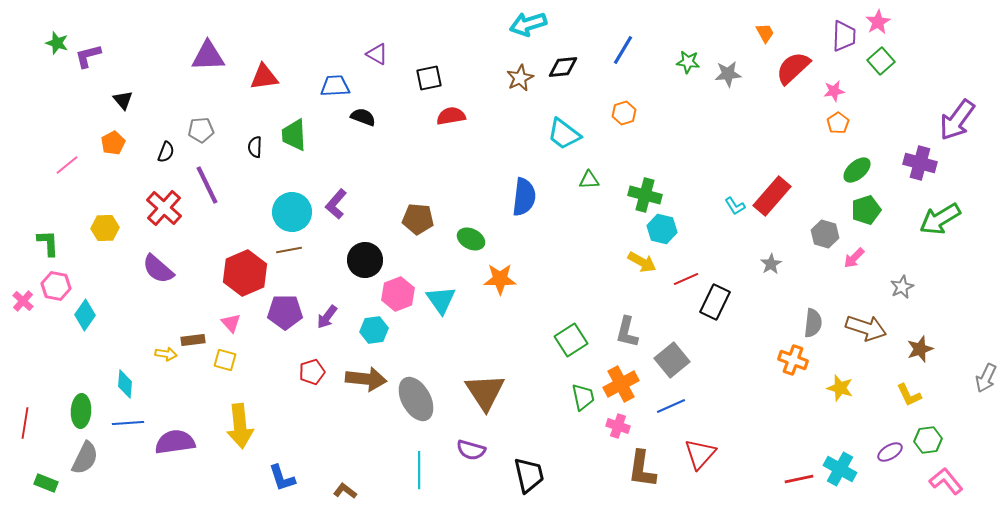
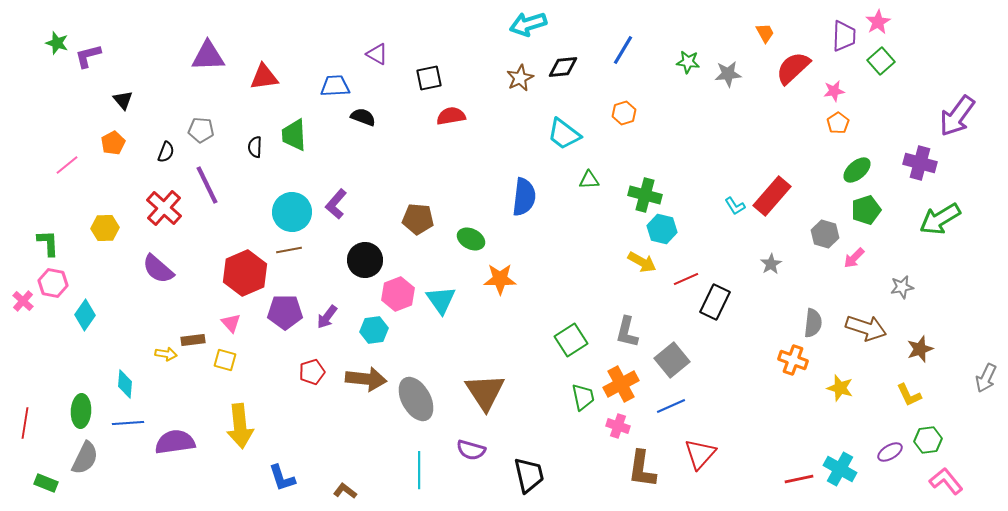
purple arrow at (957, 120): moved 4 px up
gray pentagon at (201, 130): rotated 10 degrees clockwise
pink hexagon at (56, 286): moved 3 px left, 3 px up
gray star at (902, 287): rotated 15 degrees clockwise
